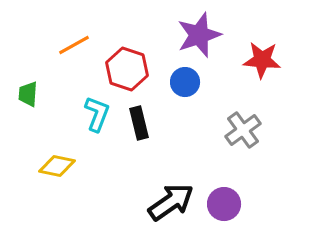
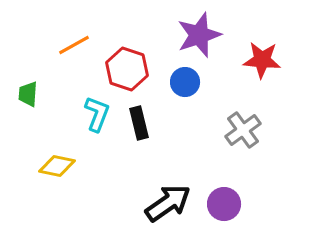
black arrow: moved 3 px left, 1 px down
